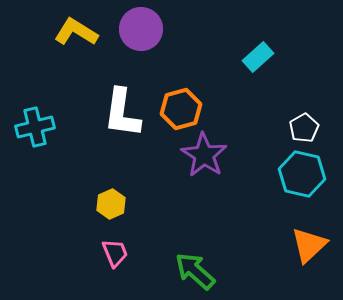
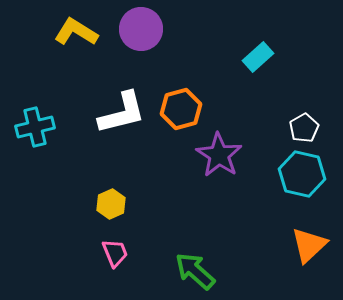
white L-shape: rotated 112 degrees counterclockwise
purple star: moved 15 px right
